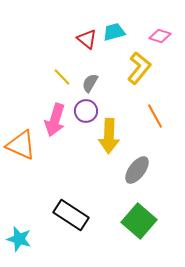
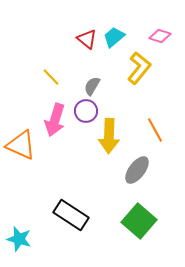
cyan trapezoid: moved 5 px down; rotated 25 degrees counterclockwise
yellow line: moved 11 px left
gray semicircle: moved 2 px right, 3 px down
orange line: moved 14 px down
